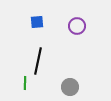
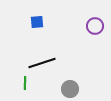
purple circle: moved 18 px right
black line: moved 4 px right, 2 px down; rotated 60 degrees clockwise
gray circle: moved 2 px down
